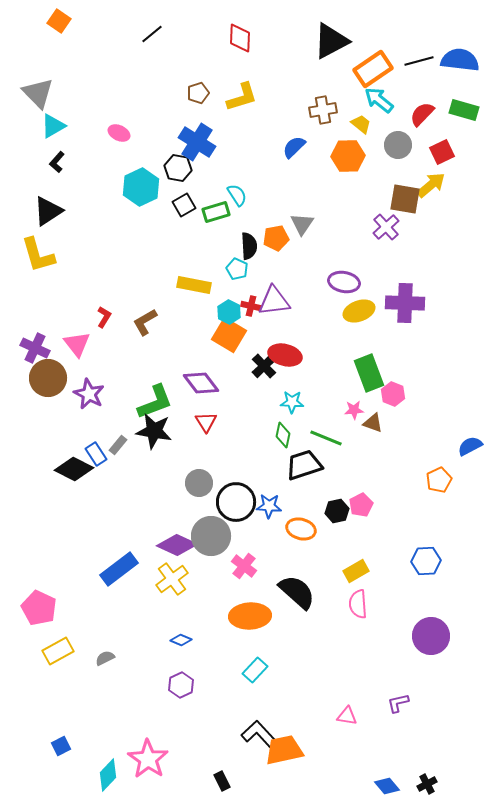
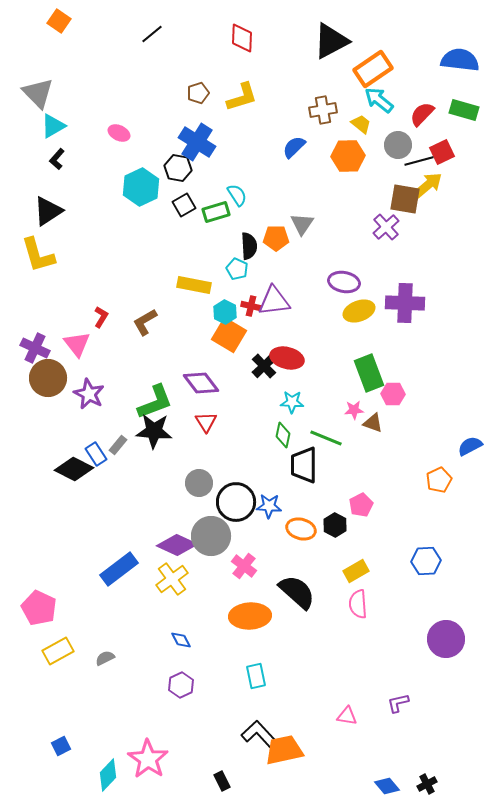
red diamond at (240, 38): moved 2 px right
black line at (419, 61): moved 100 px down
black L-shape at (57, 162): moved 3 px up
yellow arrow at (431, 185): moved 3 px left
orange pentagon at (276, 238): rotated 10 degrees clockwise
cyan hexagon at (229, 312): moved 4 px left
red L-shape at (104, 317): moved 3 px left
red ellipse at (285, 355): moved 2 px right, 3 px down
pink hexagon at (393, 394): rotated 20 degrees counterclockwise
black star at (154, 431): rotated 6 degrees counterclockwise
black trapezoid at (304, 465): rotated 72 degrees counterclockwise
black hexagon at (337, 511): moved 2 px left, 14 px down; rotated 20 degrees counterclockwise
purple circle at (431, 636): moved 15 px right, 3 px down
blue diamond at (181, 640): rotated 40 degrees clockwise
cyan rectangle at (255, 670): moved 1 px right, 6 px down; rotated 55 degrees counterclockwise
